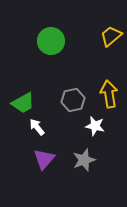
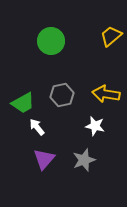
yellow arrow: moved 3 px left; rotated 72 degrees counterclockwise
gray hexagon: moved 11 px left, 5 px up
